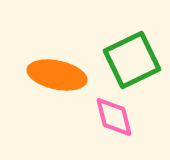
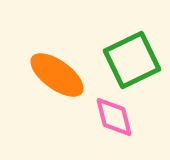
orange ellipse: rotated 24 degrees clockwise
